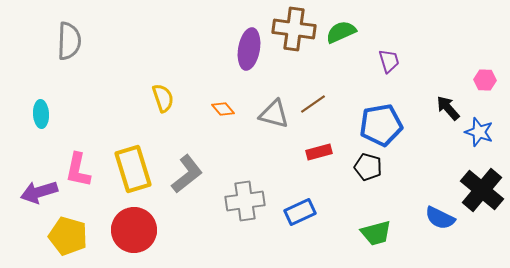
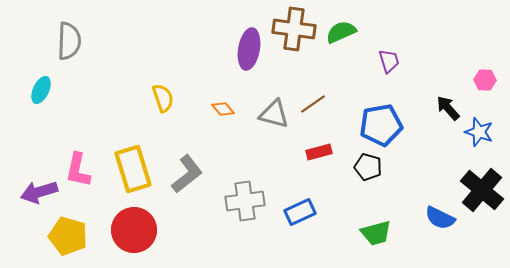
cyan ellipse: moved 24 px up; rotated 28 degrees clockwise
